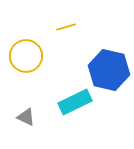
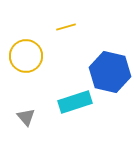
blue hexagon: moved 1 px right, 2 px down
cyan rectangle: rotated 8 degrees clockwise
gray triangle: rotated 24 degrees clockwise
